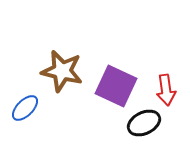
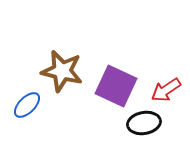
red arrow: rotated 64 degrees clockwise
blue ellipse: moved 2 px right, 3 px up
black ellipse: rotated 16 degrees clockwise
